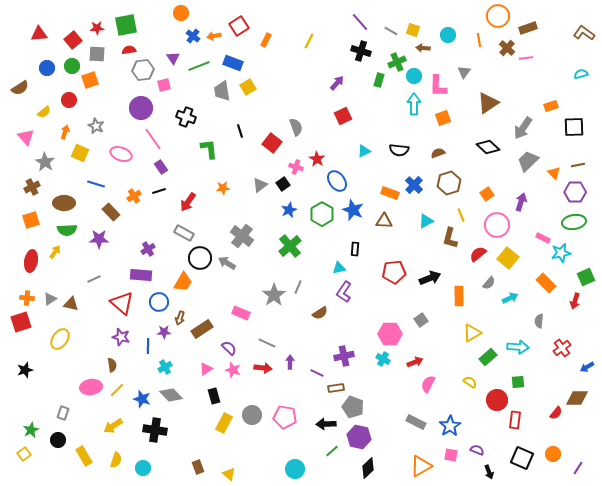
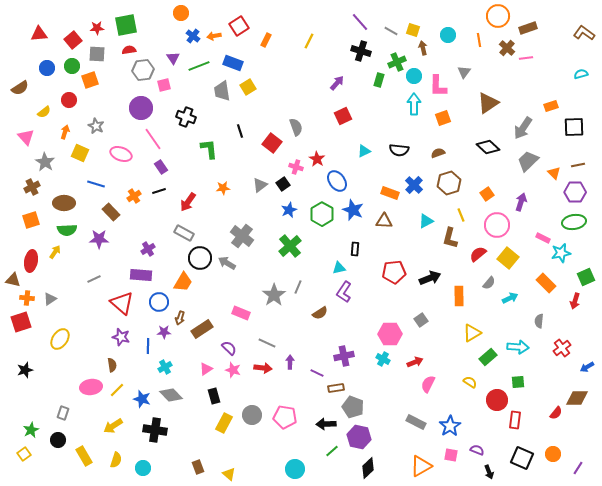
brown arrow at (423, 48): rotated 72 degrees clockwise
brown triangle at (71, 304): moved 58 px left, 24 px up
